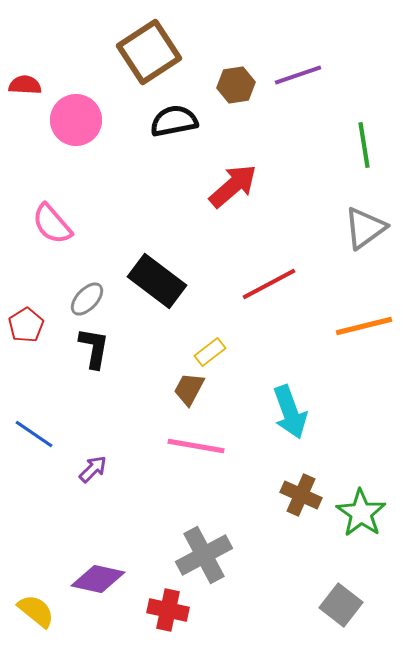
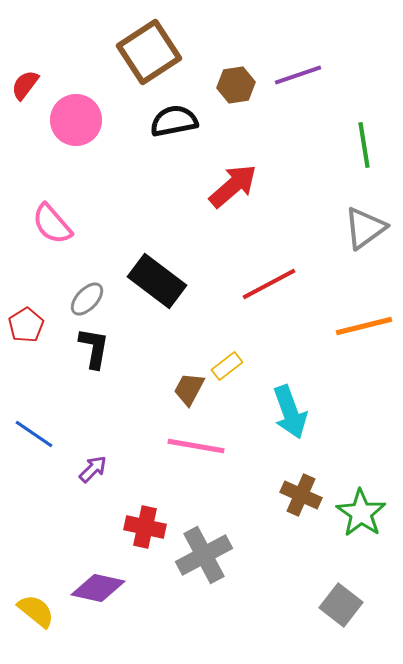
red semicircle: rotated 56 degrees counterclockwise
yellow rectangle: moved 17 px right, 14 px down
purple diamond: moved 9 px down
red cross: moved 23 px left, 83 px up
